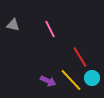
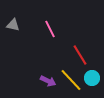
red line: moved 2 px up
